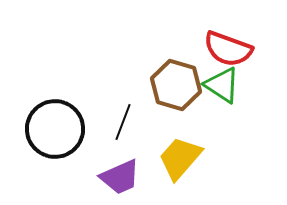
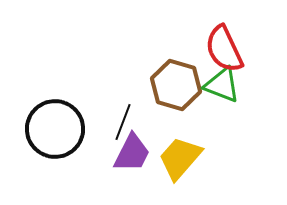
red semicircle: moved 4 px left; rotated 45 degrees clockwise
green triangle: rotated 12 degrees counterclockwise
purple trapezoid: moved 12 px right, 24 px up; rotated 39 degrees counterclockwise
